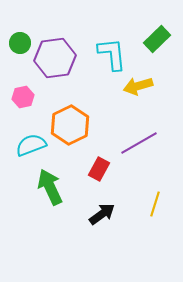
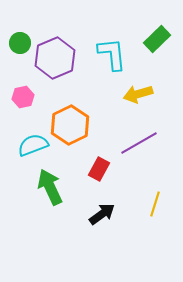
purple hexagon: rotated 15 degrees counterclockwise
yellow arrow: moved 8 px down
cyan semicircle: moved 2 px right
